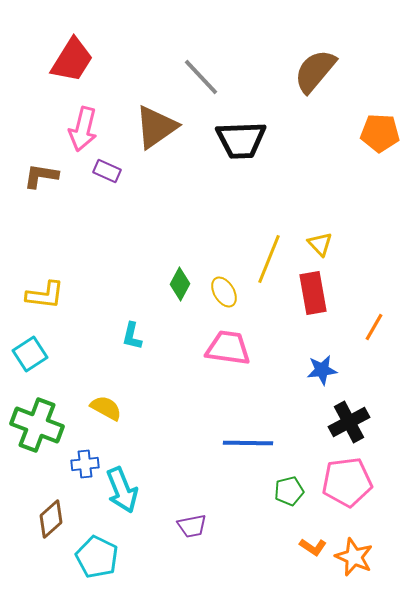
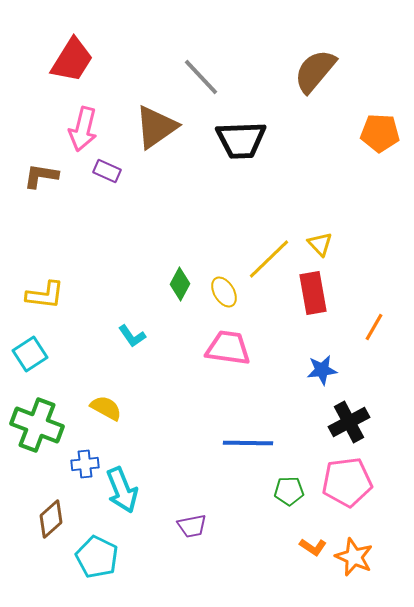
yellow line: rotated 24 degrees clockwise
cyan L-shape: rotated 48 degrees counterclockwise
green pentagon: rotated 12 degrees clockwise
